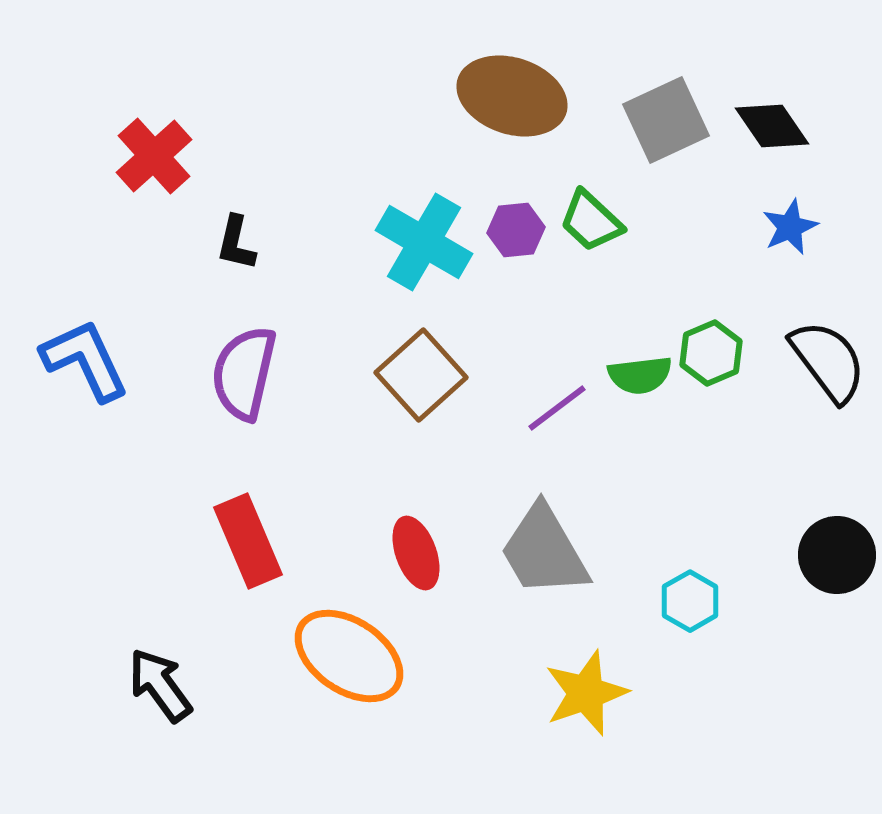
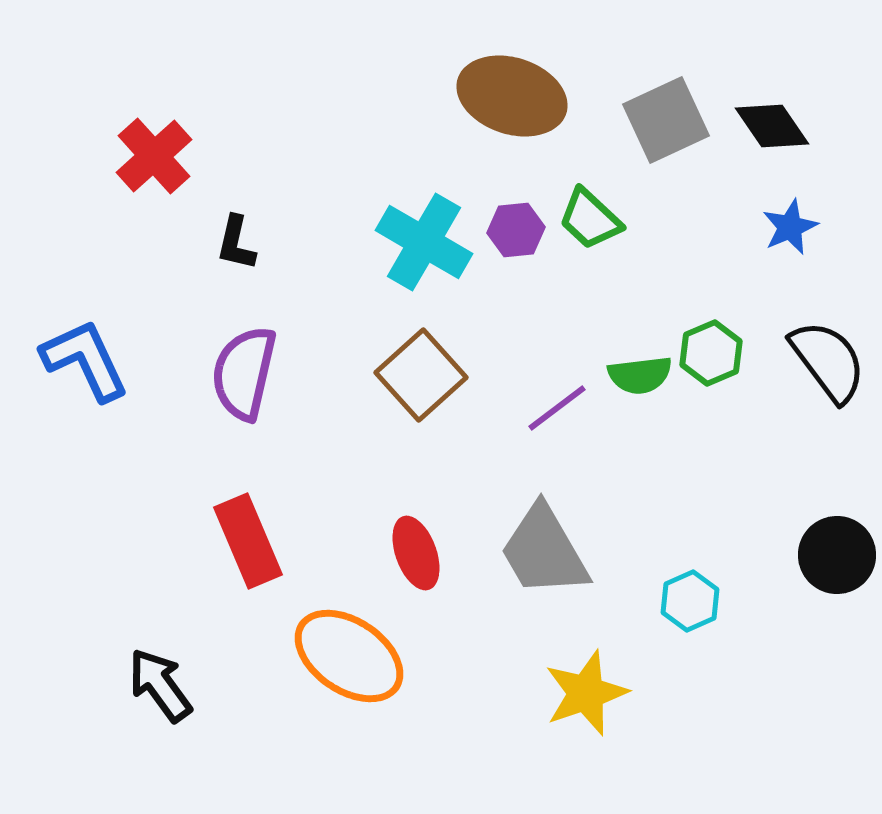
green trapezoid: moved 1 px left, 2 px up
cyan hexagon: rotated 6 degrees clockwise
